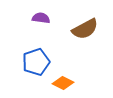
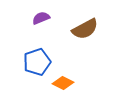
purple semicircle: rotated 30 degrees counterclockwise
blue pentagon: moved 1 px right
